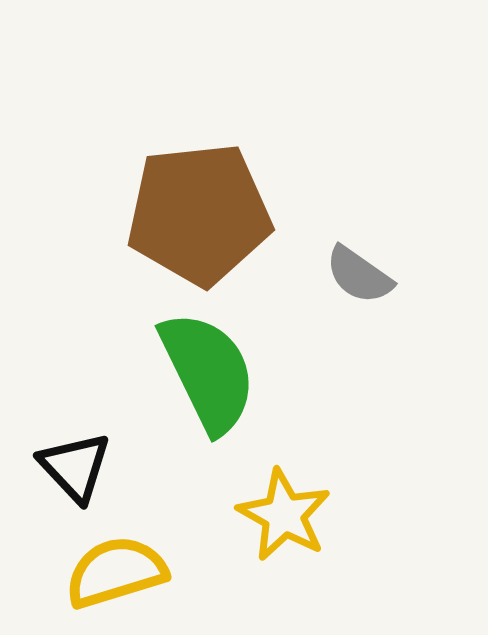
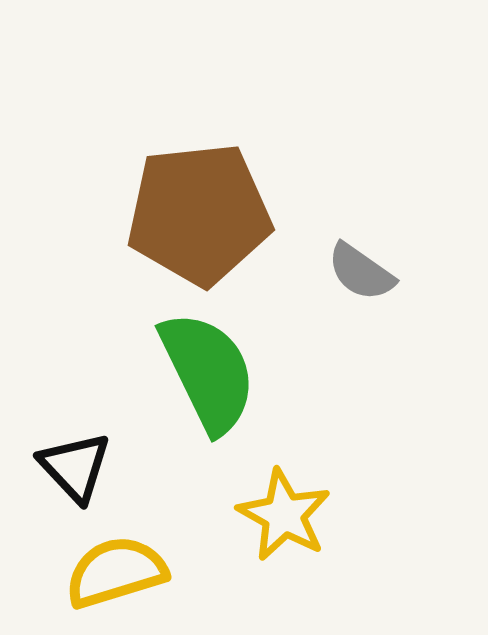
gray semicircle: moved 2 px right, 3 px up
